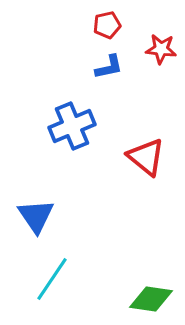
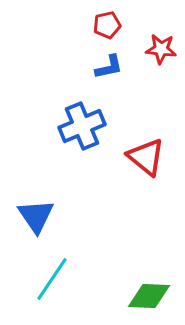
blue cross: moved 10 px right
green diamond: moved 2 px left, 3 px up; rotated 6 degrees counterclockwise
